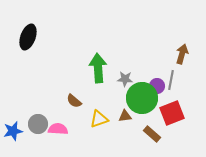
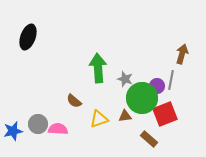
gray star: rotated 14 degrees clockwise
red square: moved 7 px left, 1 px down
brown rectangle: moved 3 px left, 5 px down
